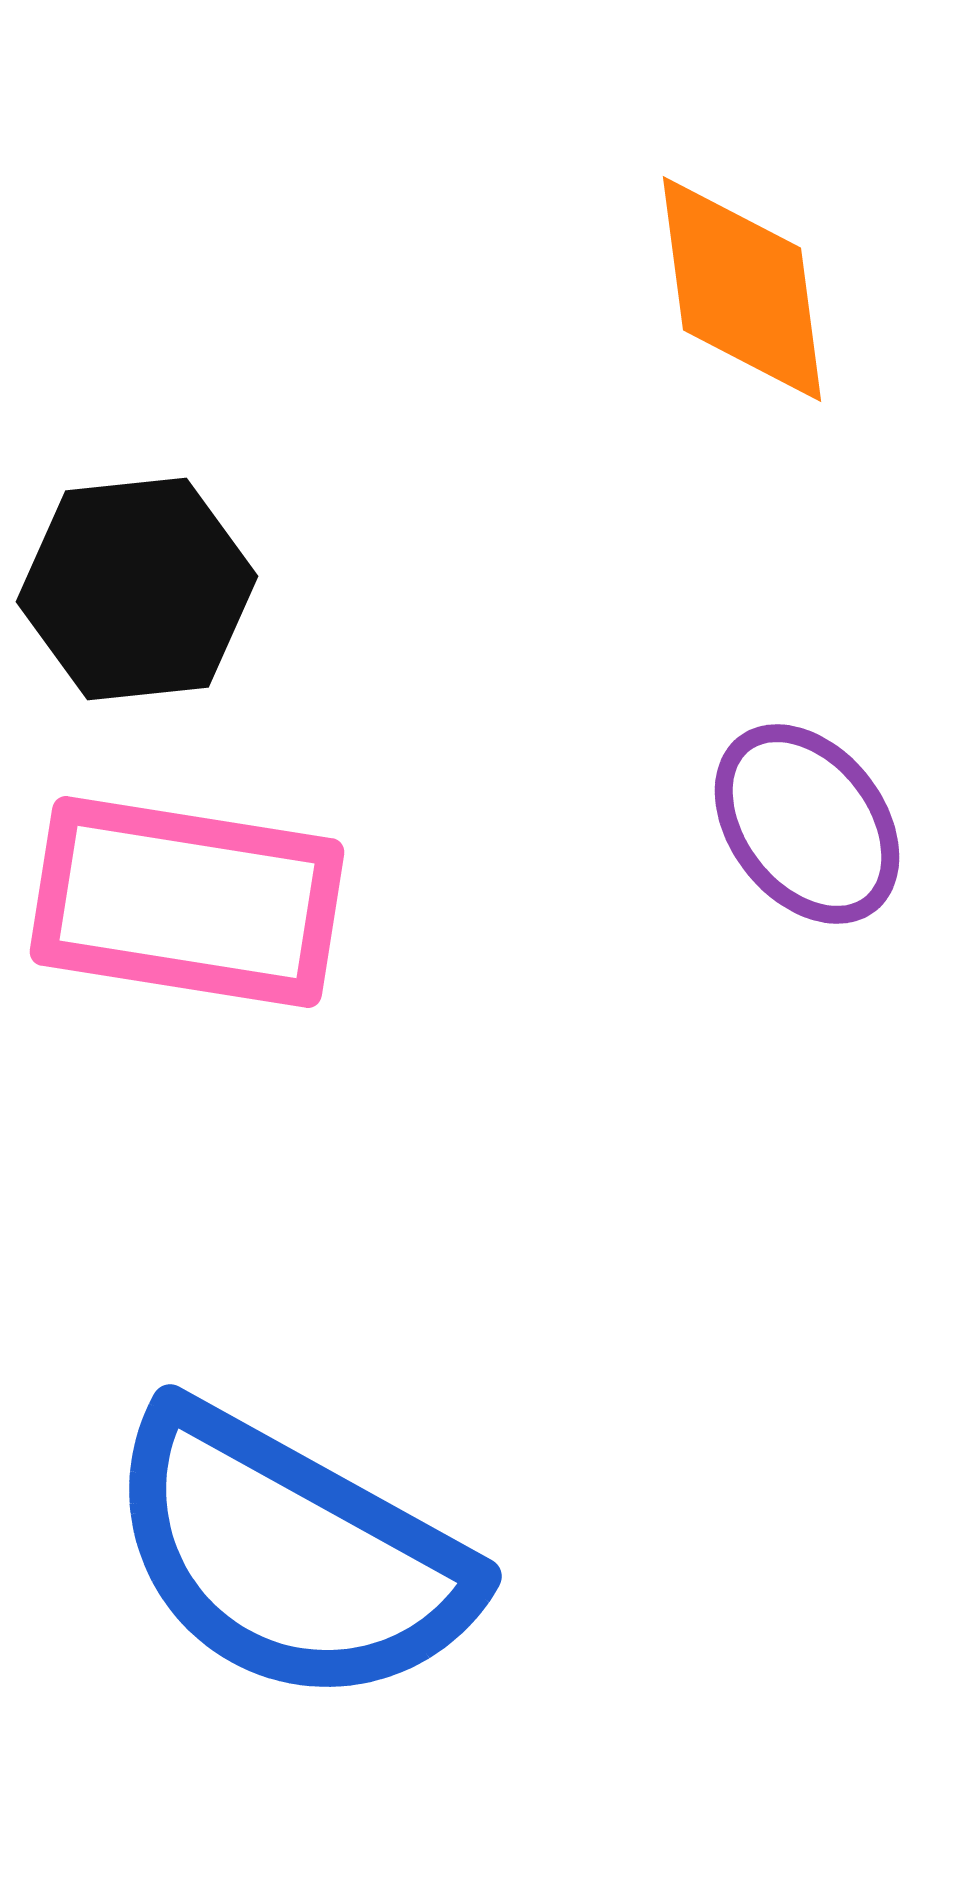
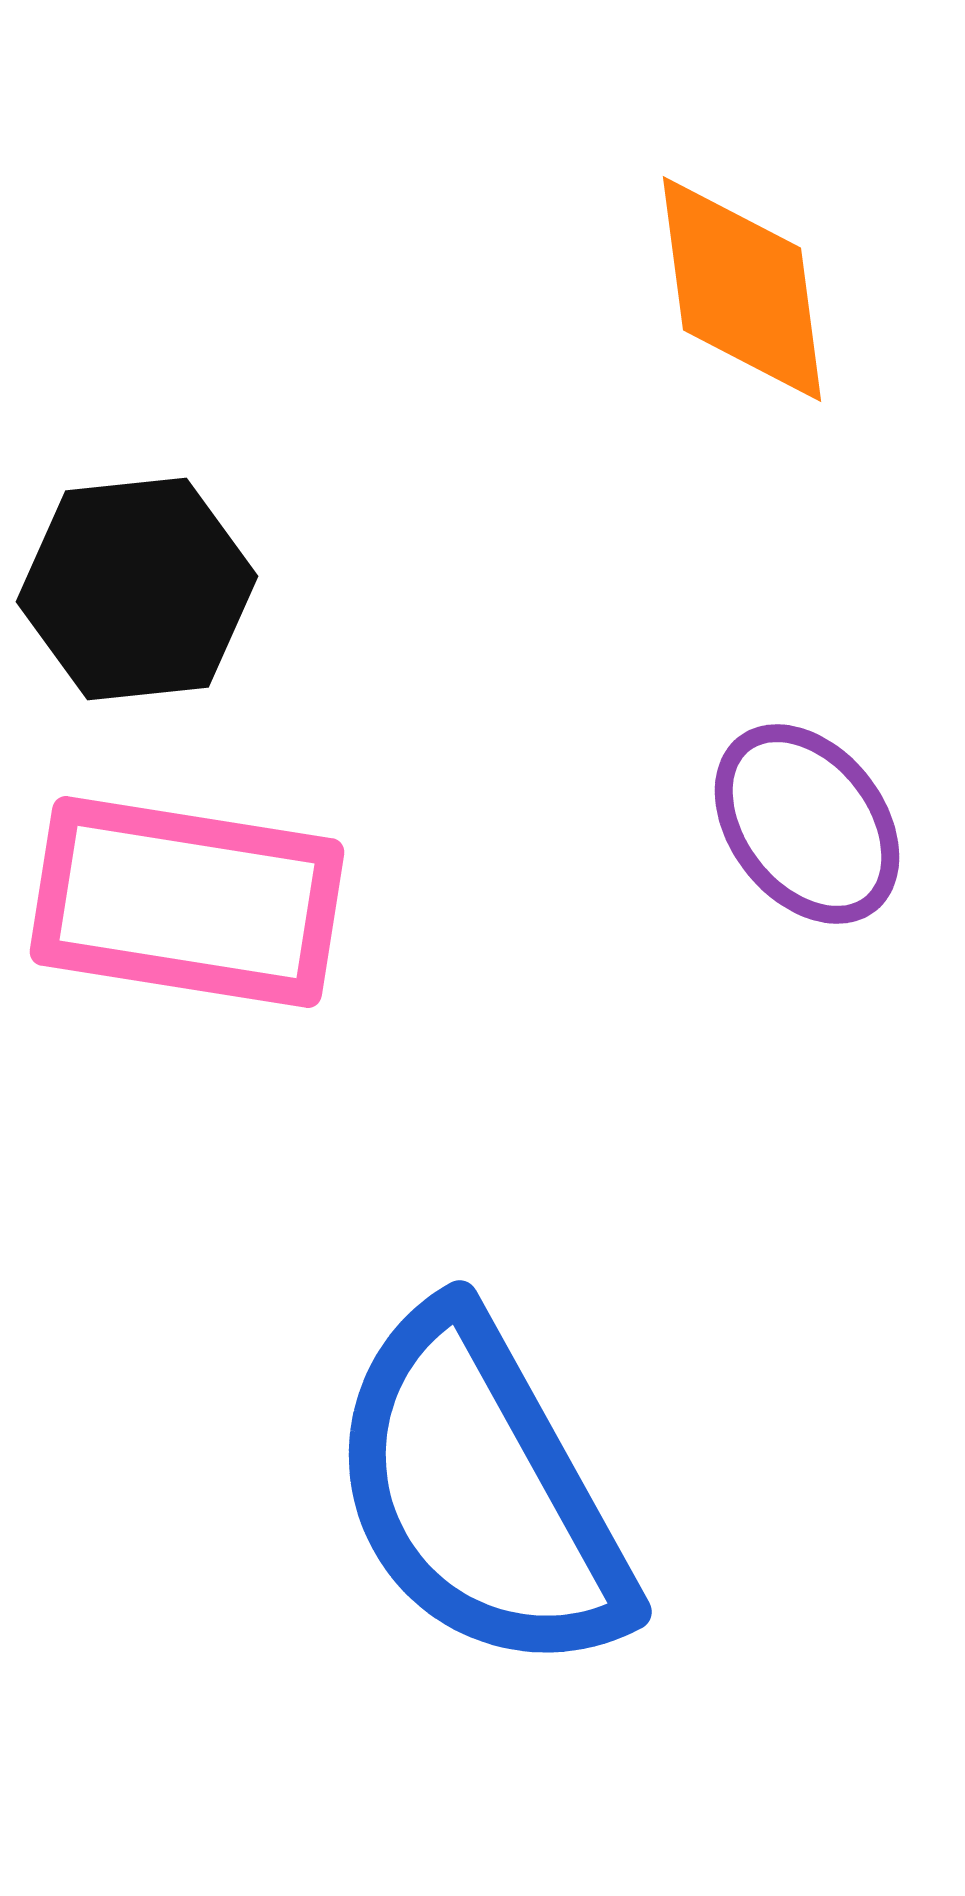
blue semicircle: moved 190 px right, 64 px up; rotated 32 degrees clockwise
